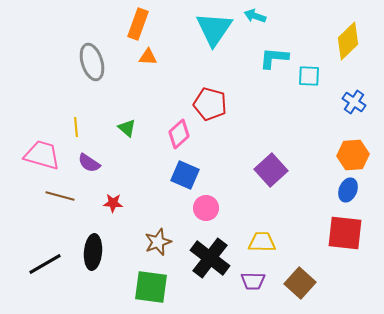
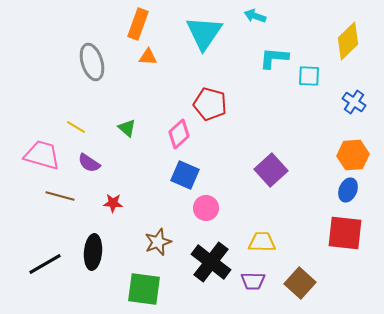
cyan triangle: moved 10 px left, 4 px down
yellow line: rotated 54 degrees counterclockwise
black cross: moved 1 px right, 4 px down
green square: moved 7 px left, 2 px down
